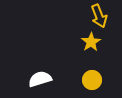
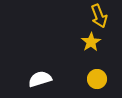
yellow circle: moved 5 px right, 1 px up
